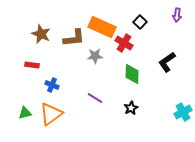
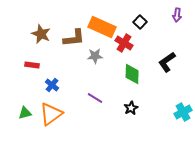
blue cross: rotated 16 degrees clockwise
